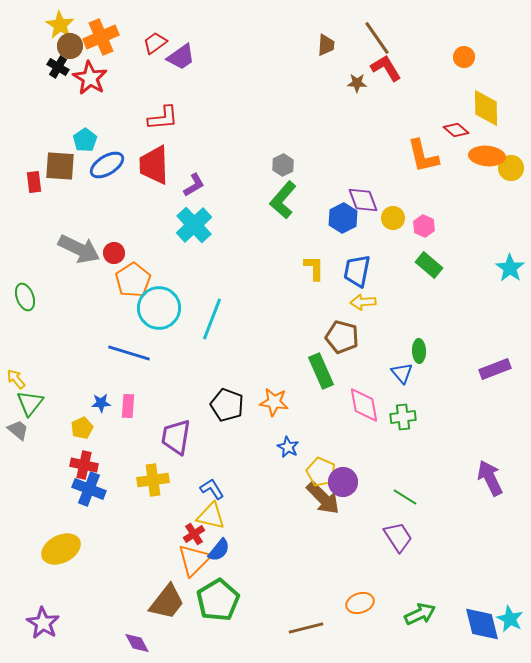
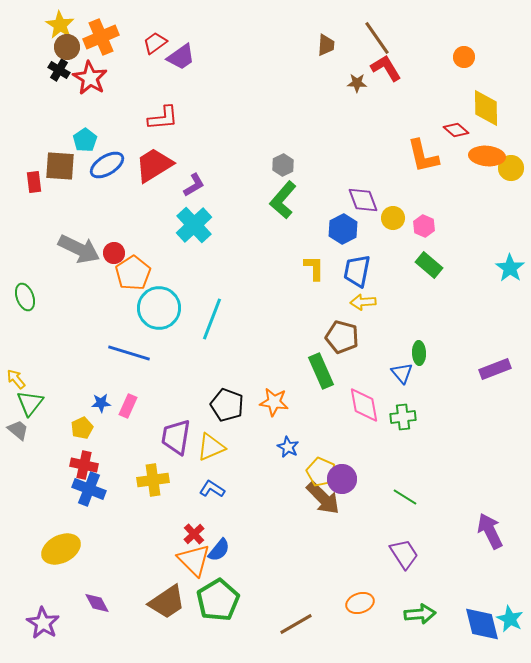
brown circle at (70, 46): moved 3 px left, 1 px down
black cross at (58, 67): moved 1 px right, 3 px down
red trapezoid at (154, 165): rotated 60 degrees clockwise
blue hexagon at (343, 218): moved 11 px down
orange pentagon at (133, 280): moved 7 px up
green ellipse at (419, 351): moved 2 px down
pink rectangle at (128, 406): rotated 20 degrees clockwise
purple arrow at (490, 478): moved 53 px down
purple circle at (343, 482): moved 1 px left, 3 px up
blue L-shape at (212, 489): rotated 25 degrees counterclockwise
yellow triangle at (211, 516): moved 69 px up; rotated 36 degrees counterclockwise
red cross at (194, 534): rotated 10 degrees counterclockwise
purple trapezoid at (398, 537): moved 6 px right, 17 px down
orange triangle at (194, 560): rotated 30 degrees counterclockwise
brown trapezoid at (167, 602): rotated 18 degrees clockwise
green arrow at (420, 614): rotated 20 degrees clockwise
brown line at (306, 628): moved 10 px left, 4 px up; rotated 16 degrees counterclockwise
purple diamond at (137, 643): moved 40 px left, 40 px up
